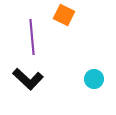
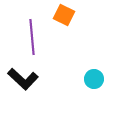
black L-shape: moved 5 px left
